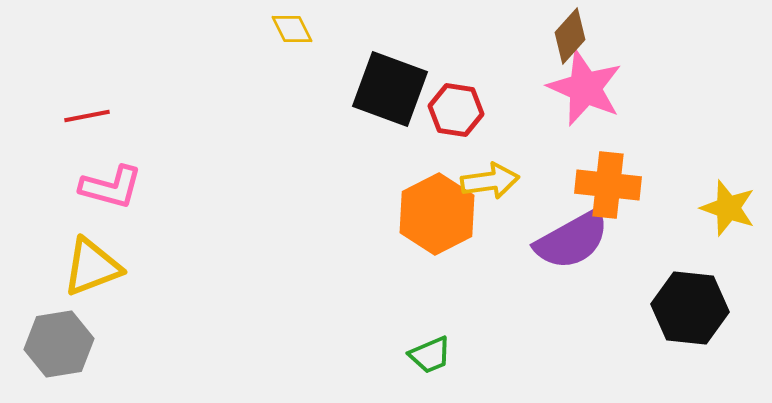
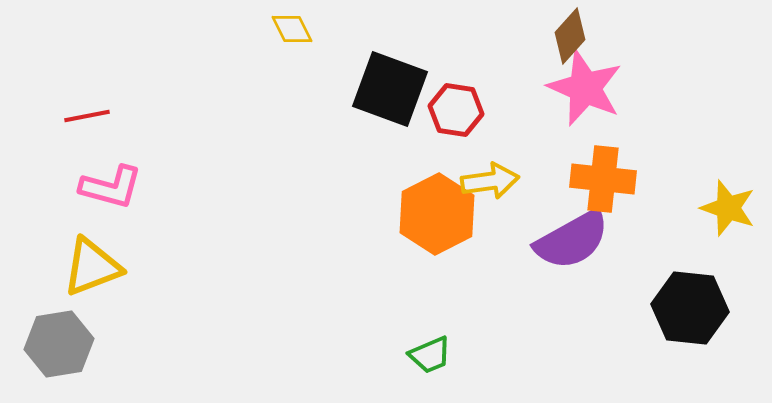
orange cross: moved 5 px left, 6 px up
